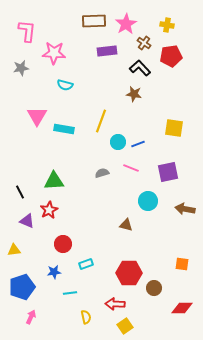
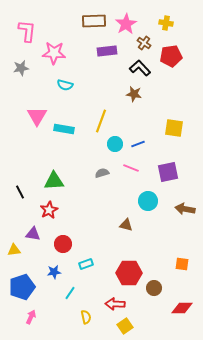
yellow cross at (167, 25): moved 1 px left, 2 px up
cyan circle at (118, 142): moved 3 px left, 2 px down
purple triangle at (27, 221): moved 6 px right, 13 px down; rotated 14 degrees counterclockwise
cyan line at (70, 293): rotated 48 degrees counterclockwise
